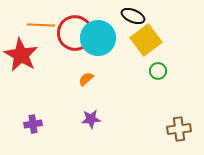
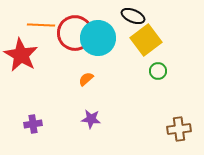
purple star: rotated 12 degrees clockwise
